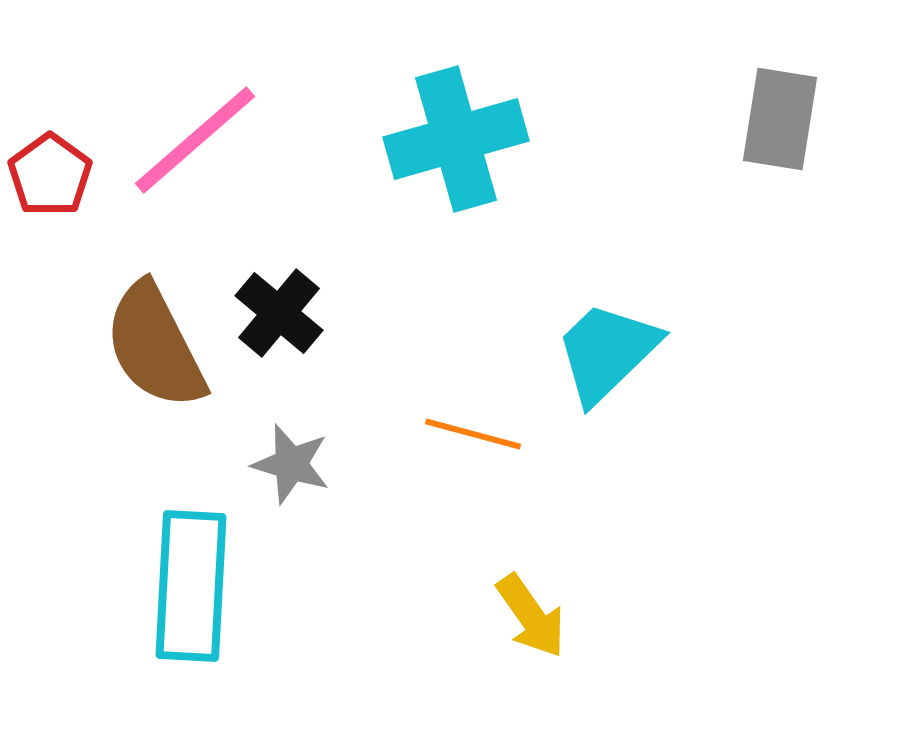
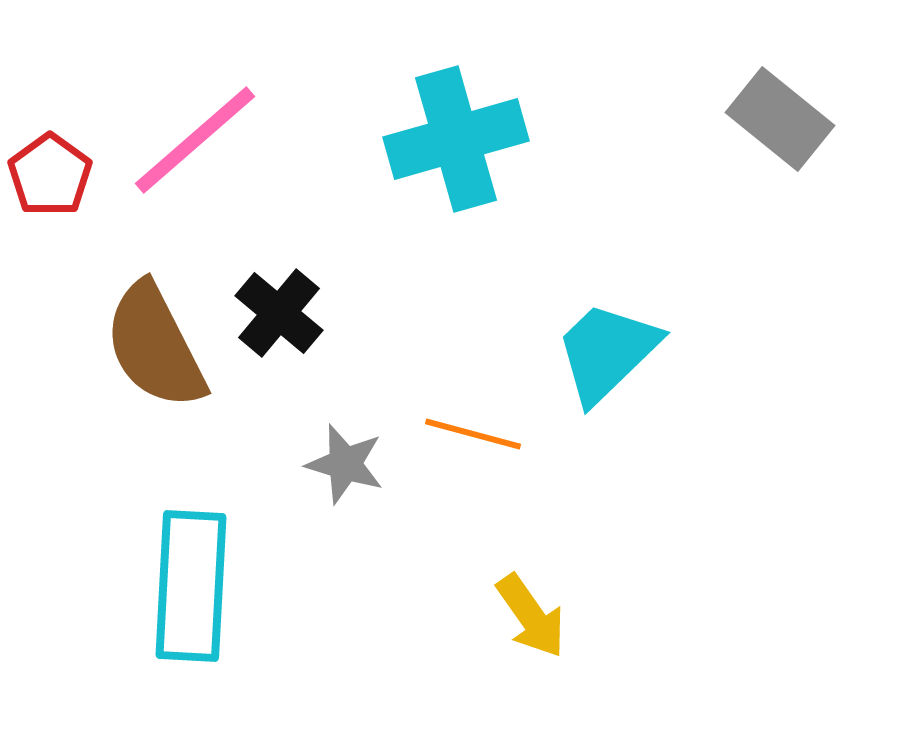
gray rectangle: rotated 60 degrees counterclockwise
gray star: moved 54 px right
